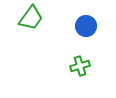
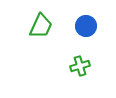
green trapezoid: moved 10 px right, 8 px down; rotated 12 degrees counterclockwise
